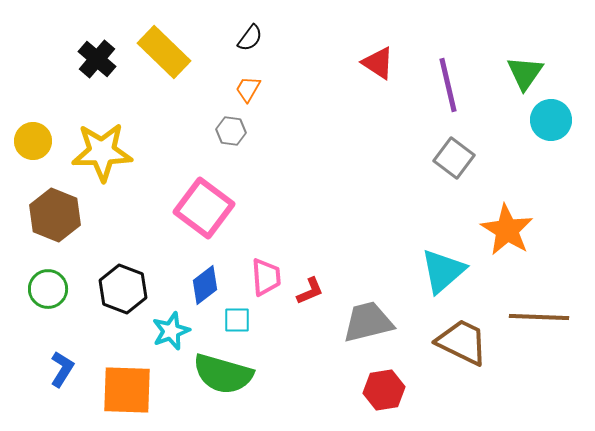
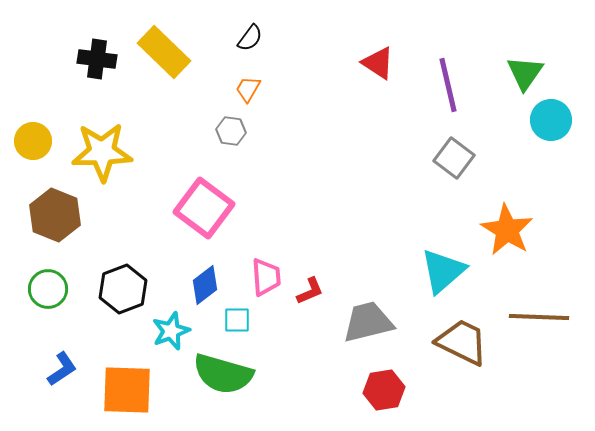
black cross: rotated 33 degrees counterclockwise
black hexagon: rotated 18 degrees clockwise
blue L-shape: rotated 24 degrees clockwise
